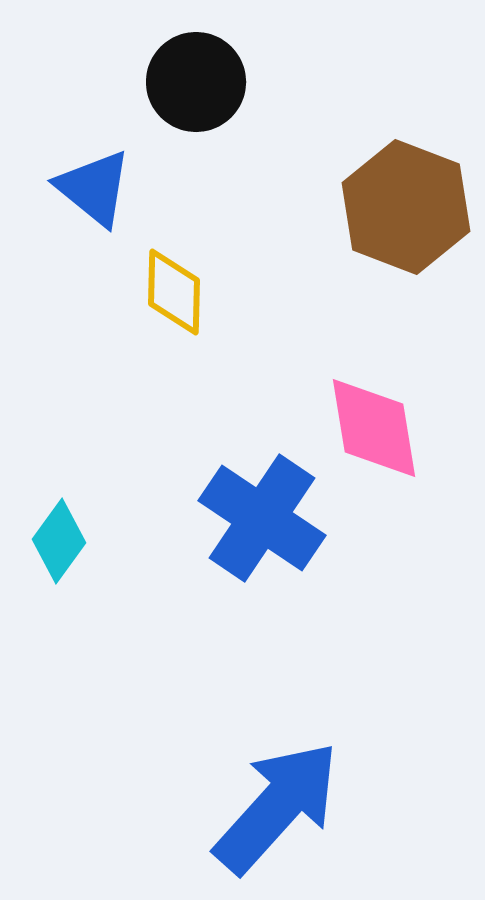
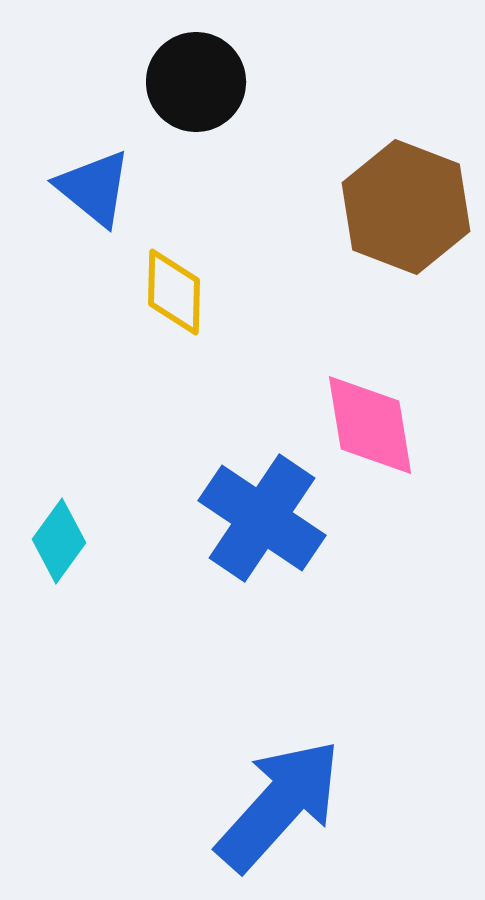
pink diamond: moved 4 px left, 3 px up
blue arrow: moved 2 px right, 2 px up
